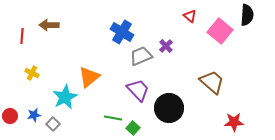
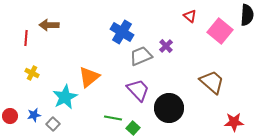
red line: moved 4 px right, 2 px down
